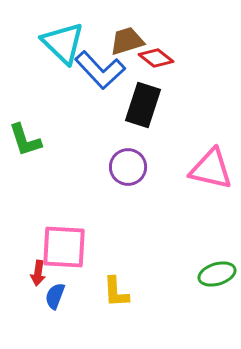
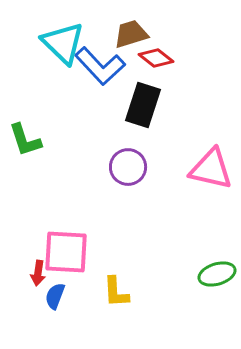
brown trapezoid: moved 4 px right, 7 px up
blue L-shape: moved 4 px up
pink square: moved 2 px right, 5 px down
